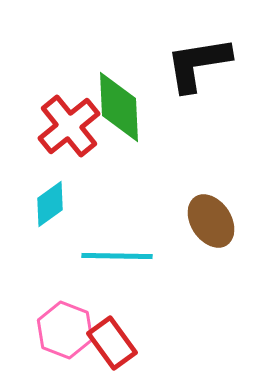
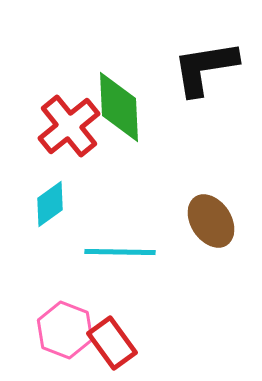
black L-shape: moved 7 px right, 4 px down
cyan line: moved 3 px right, 4 px up
